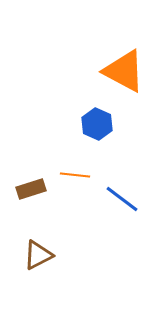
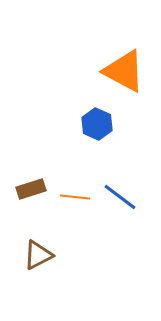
orange line: moved 22 px down
blue line: moved 2 px left, 2 px up
